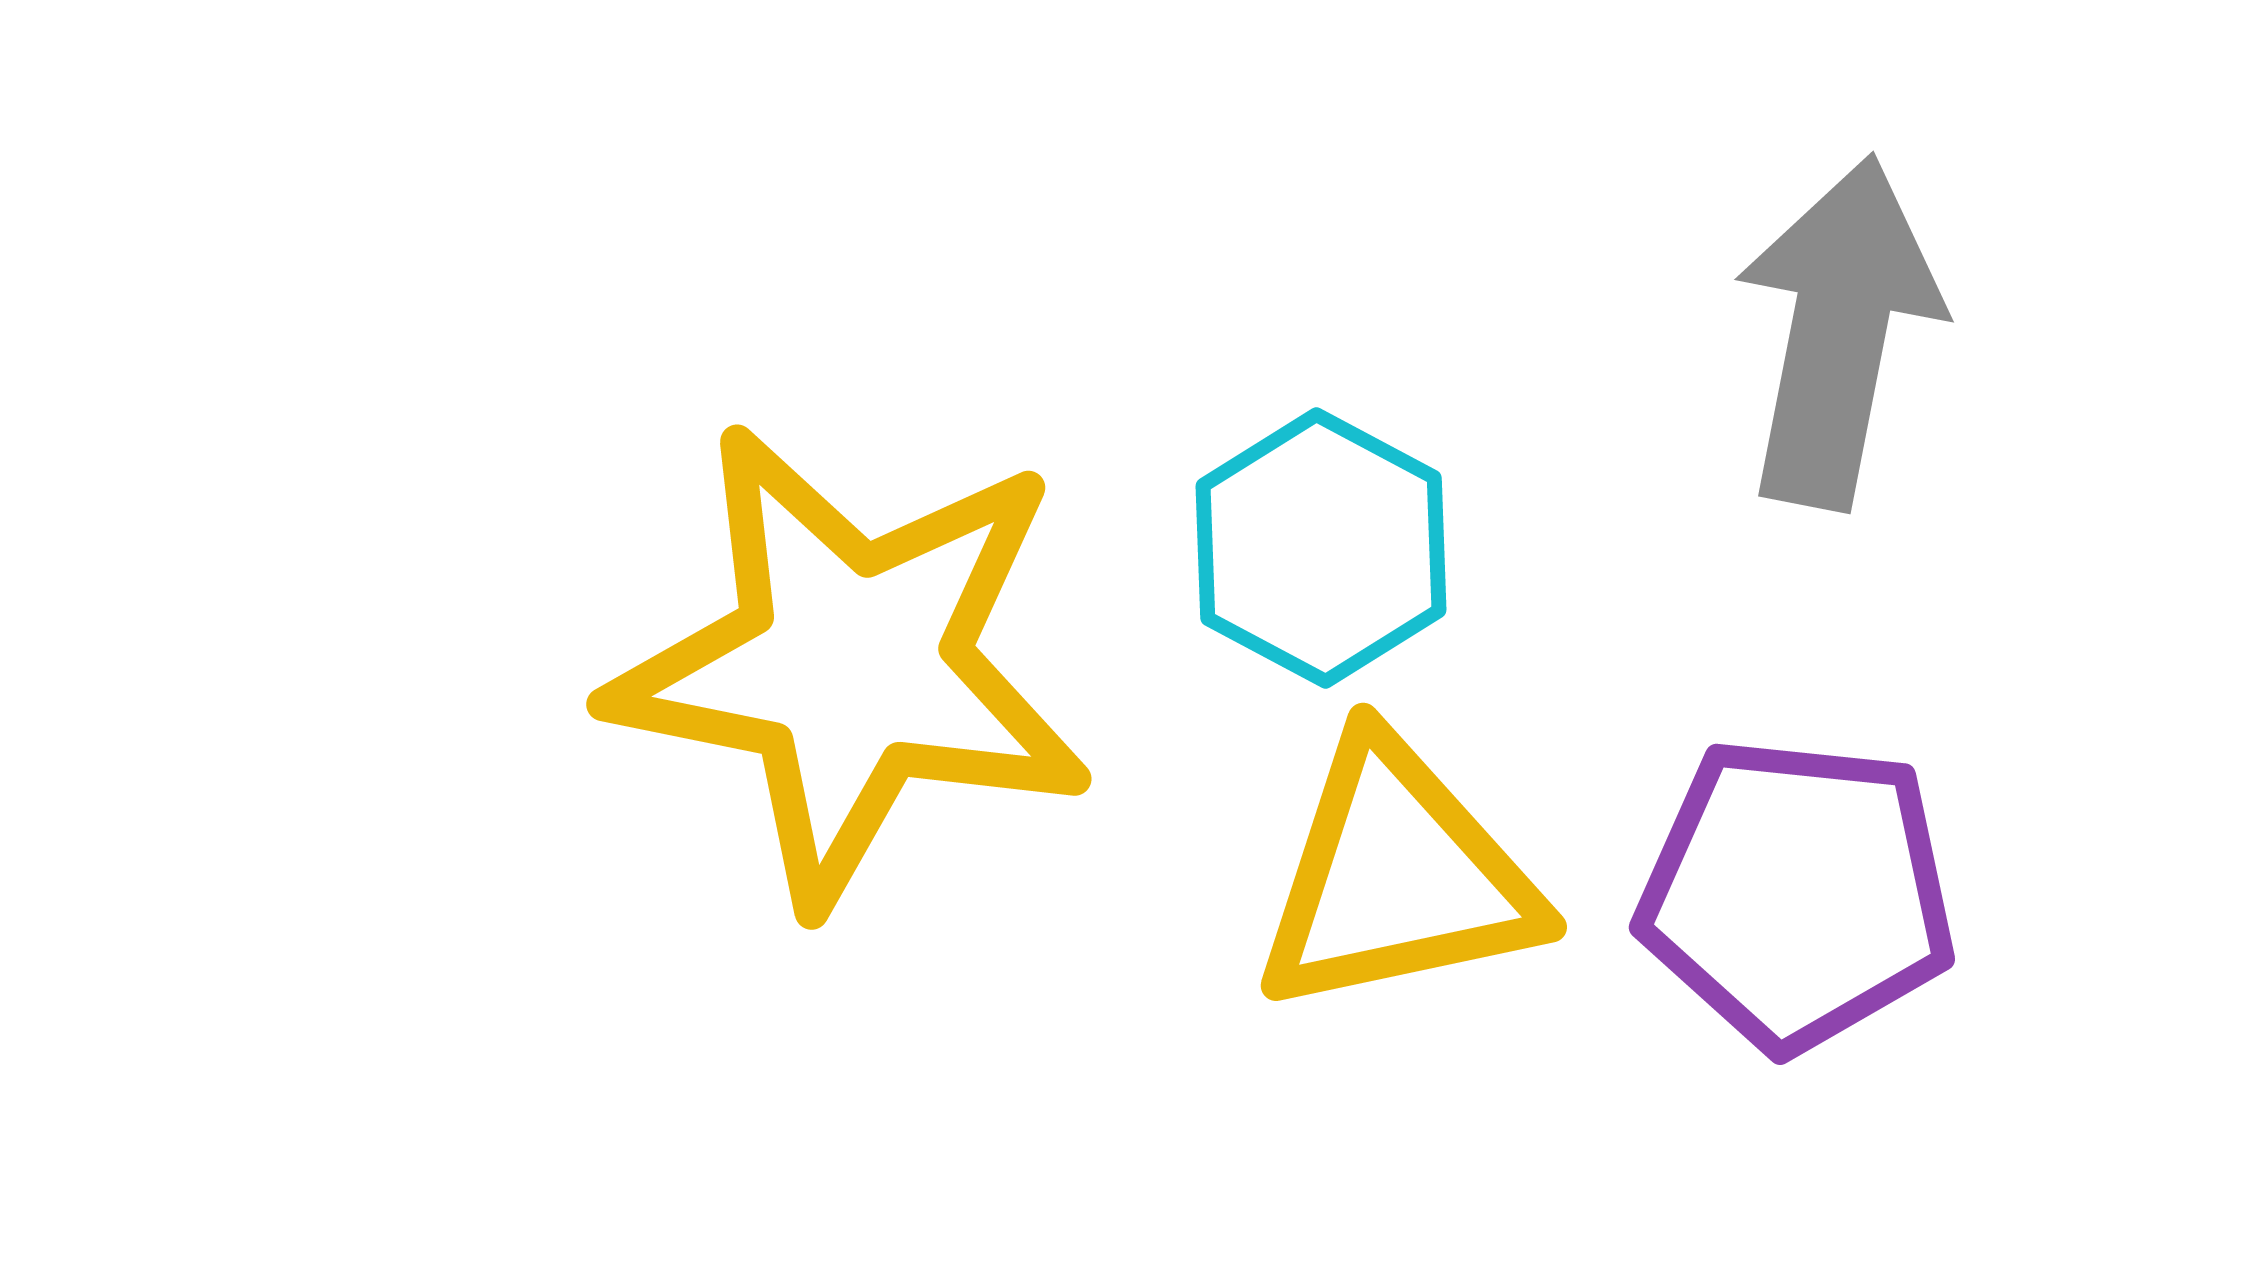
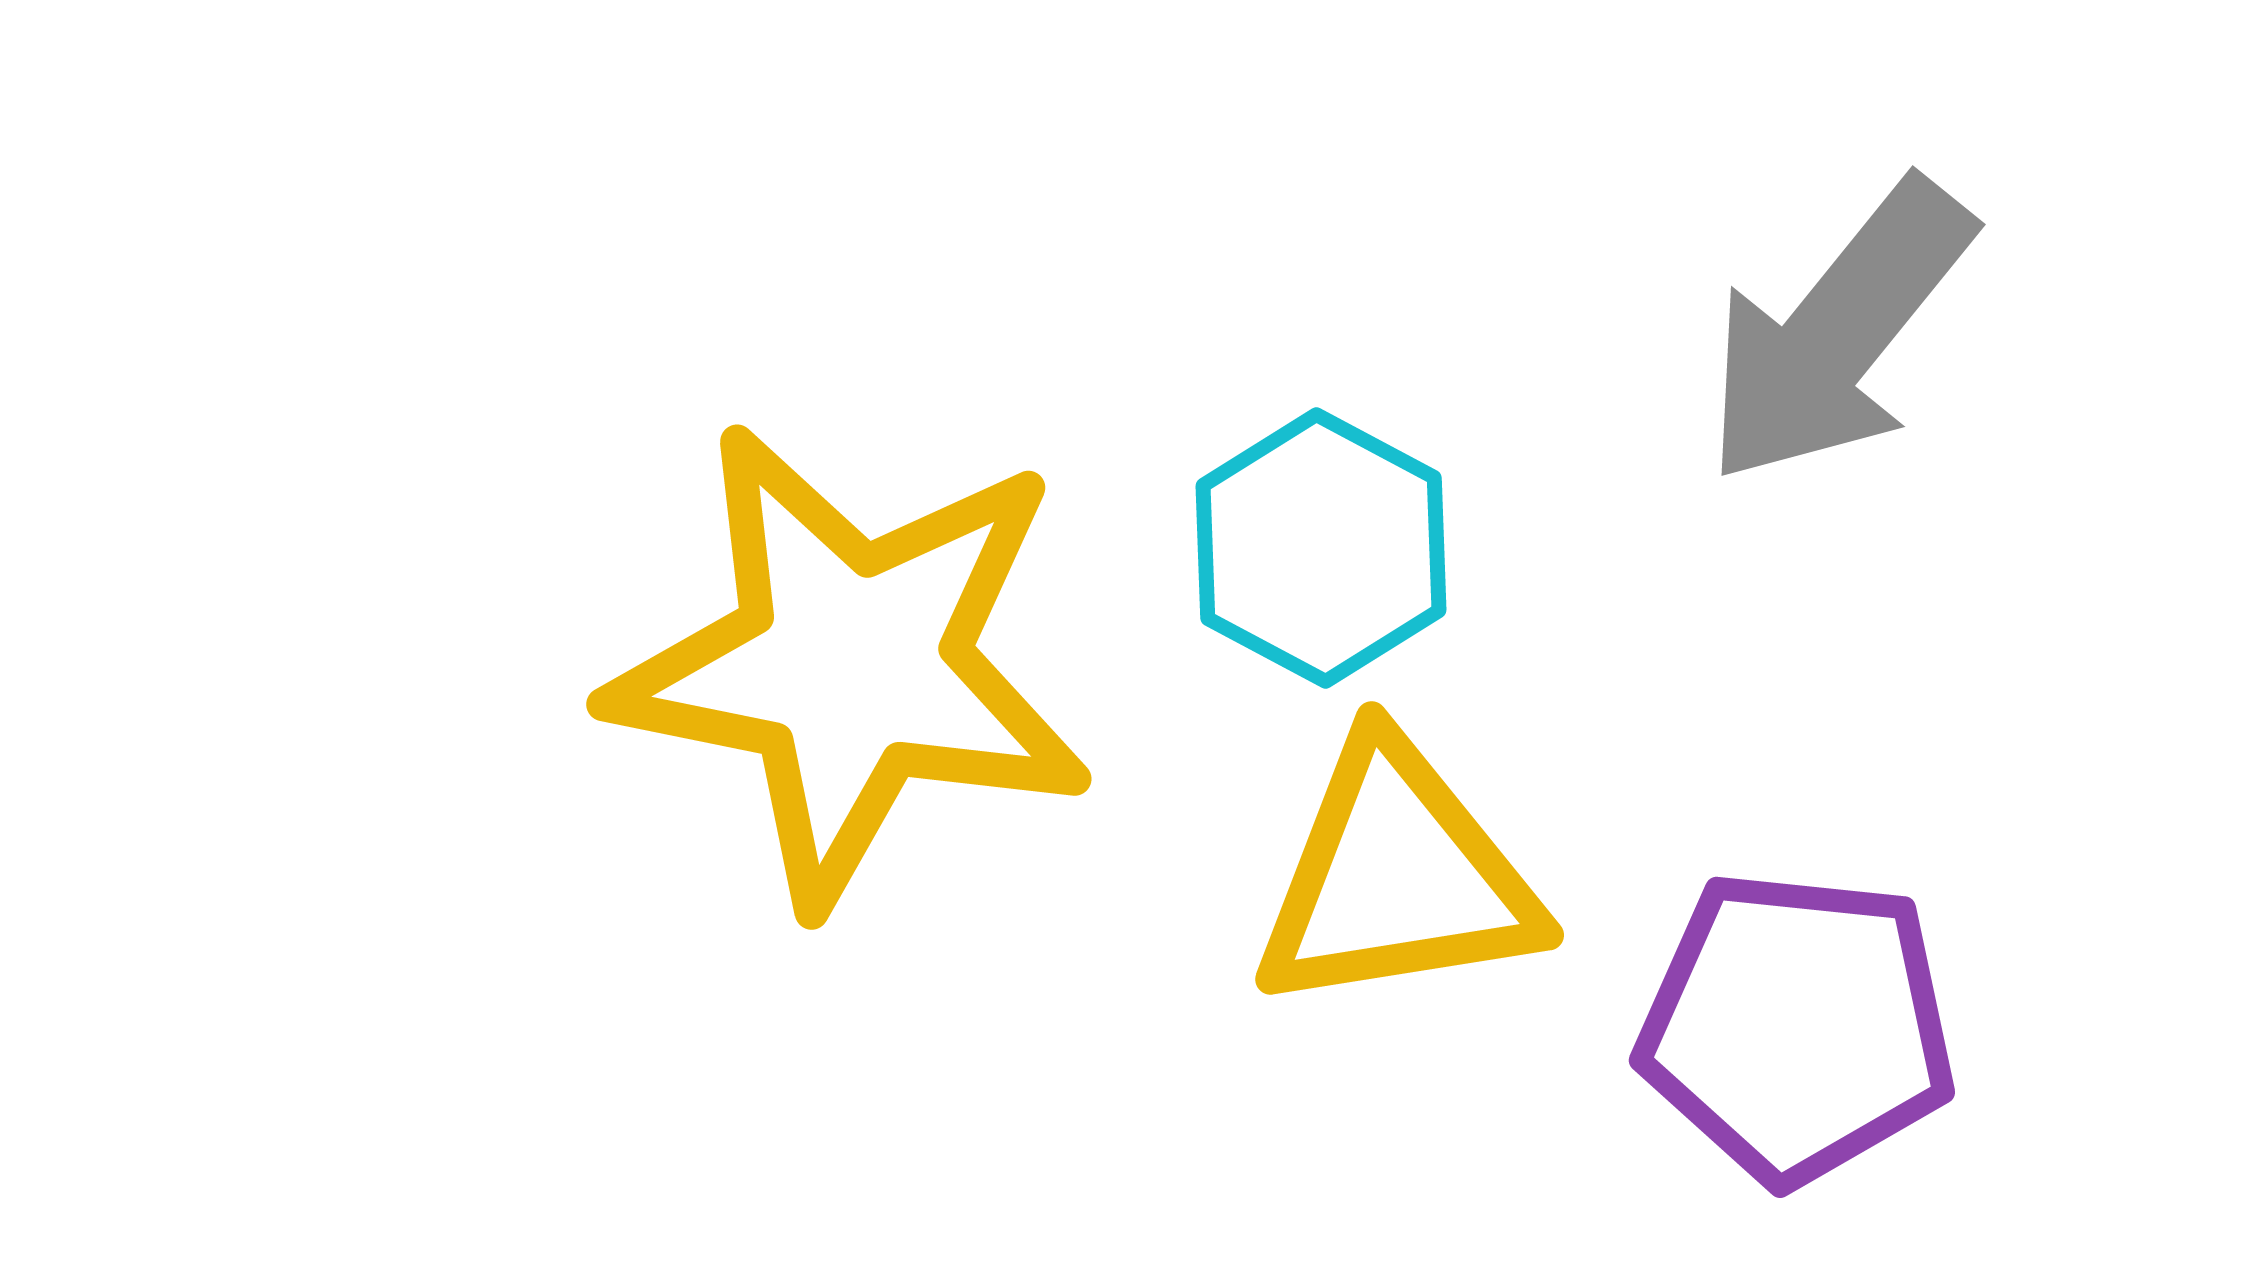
gray arrow: rotated 152 degrees counterclockwise
yellow triangle: rotated 3 degrees clockwise
purple pentagon: moved 133 px down
